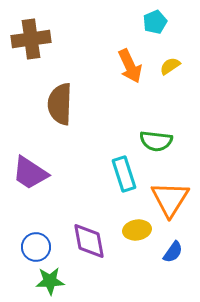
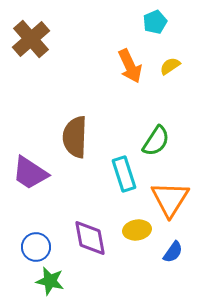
brown cross: rotated 33 degrees counterclockwise
brown semicircle: moved 15 px right, 33 px down
green semicircle: rotated 64 degrees counterclockwise
purple diamond: moved 1 px right, 3 px up
green star: rotated 16 degrees clockwise
